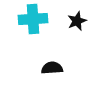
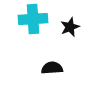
black star: moved 7 px left, 6 px down
